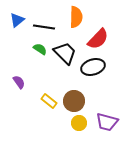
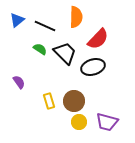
black line: moved 1 px right, 1 px up; rotated 15 degrees clockwise
yellow rectangle: rotated 35 degrees clockwise
yellow circle: moved 1 px up
